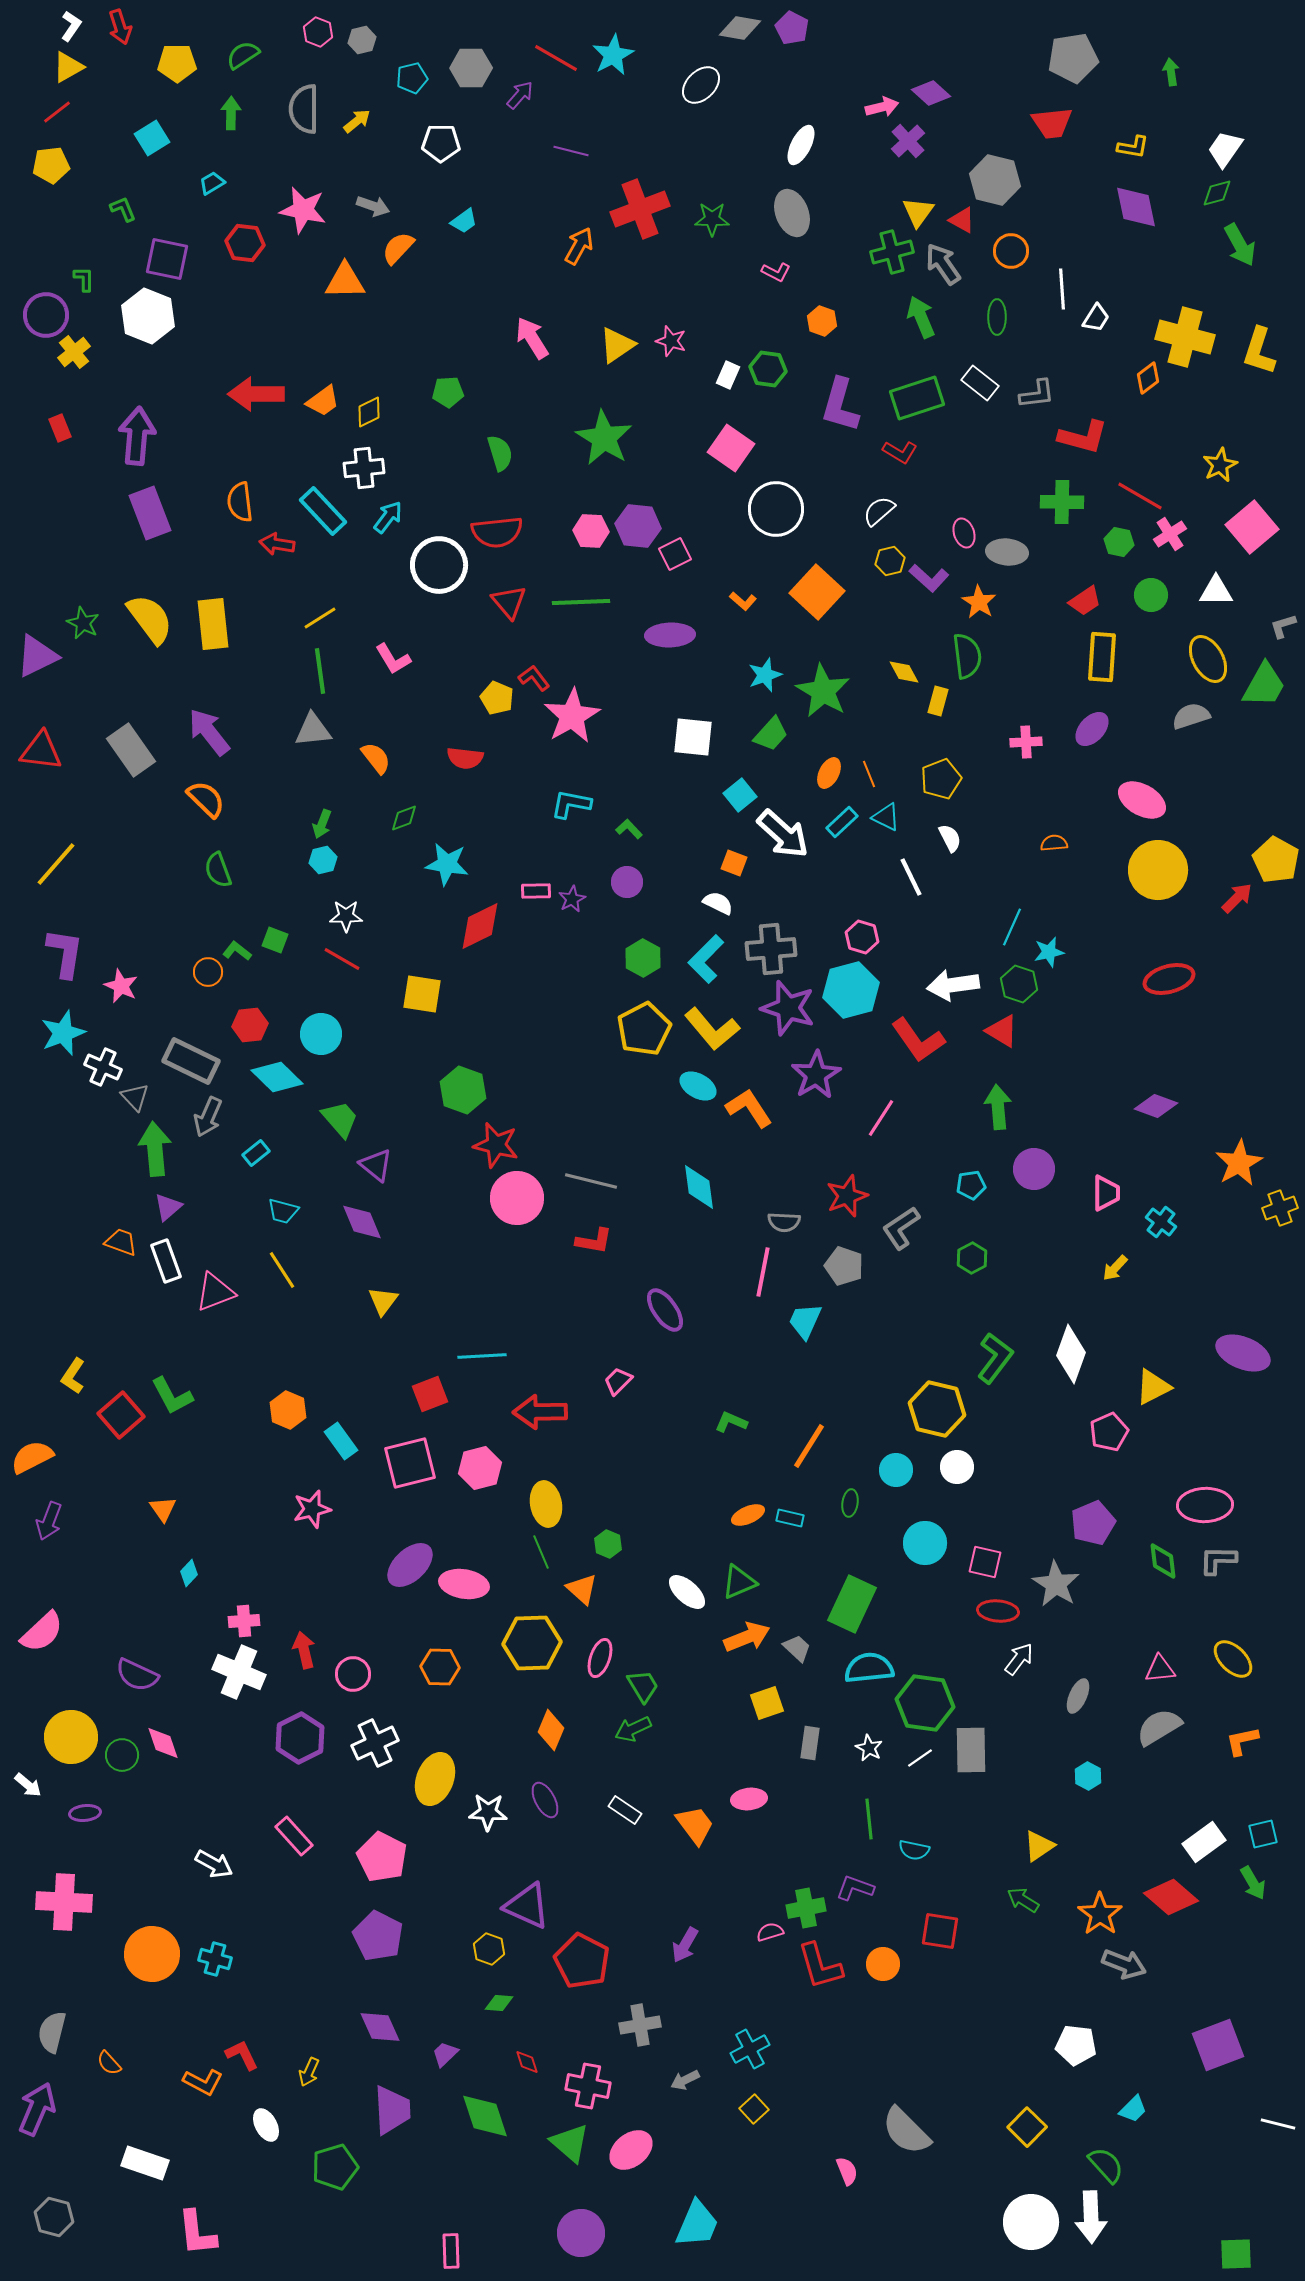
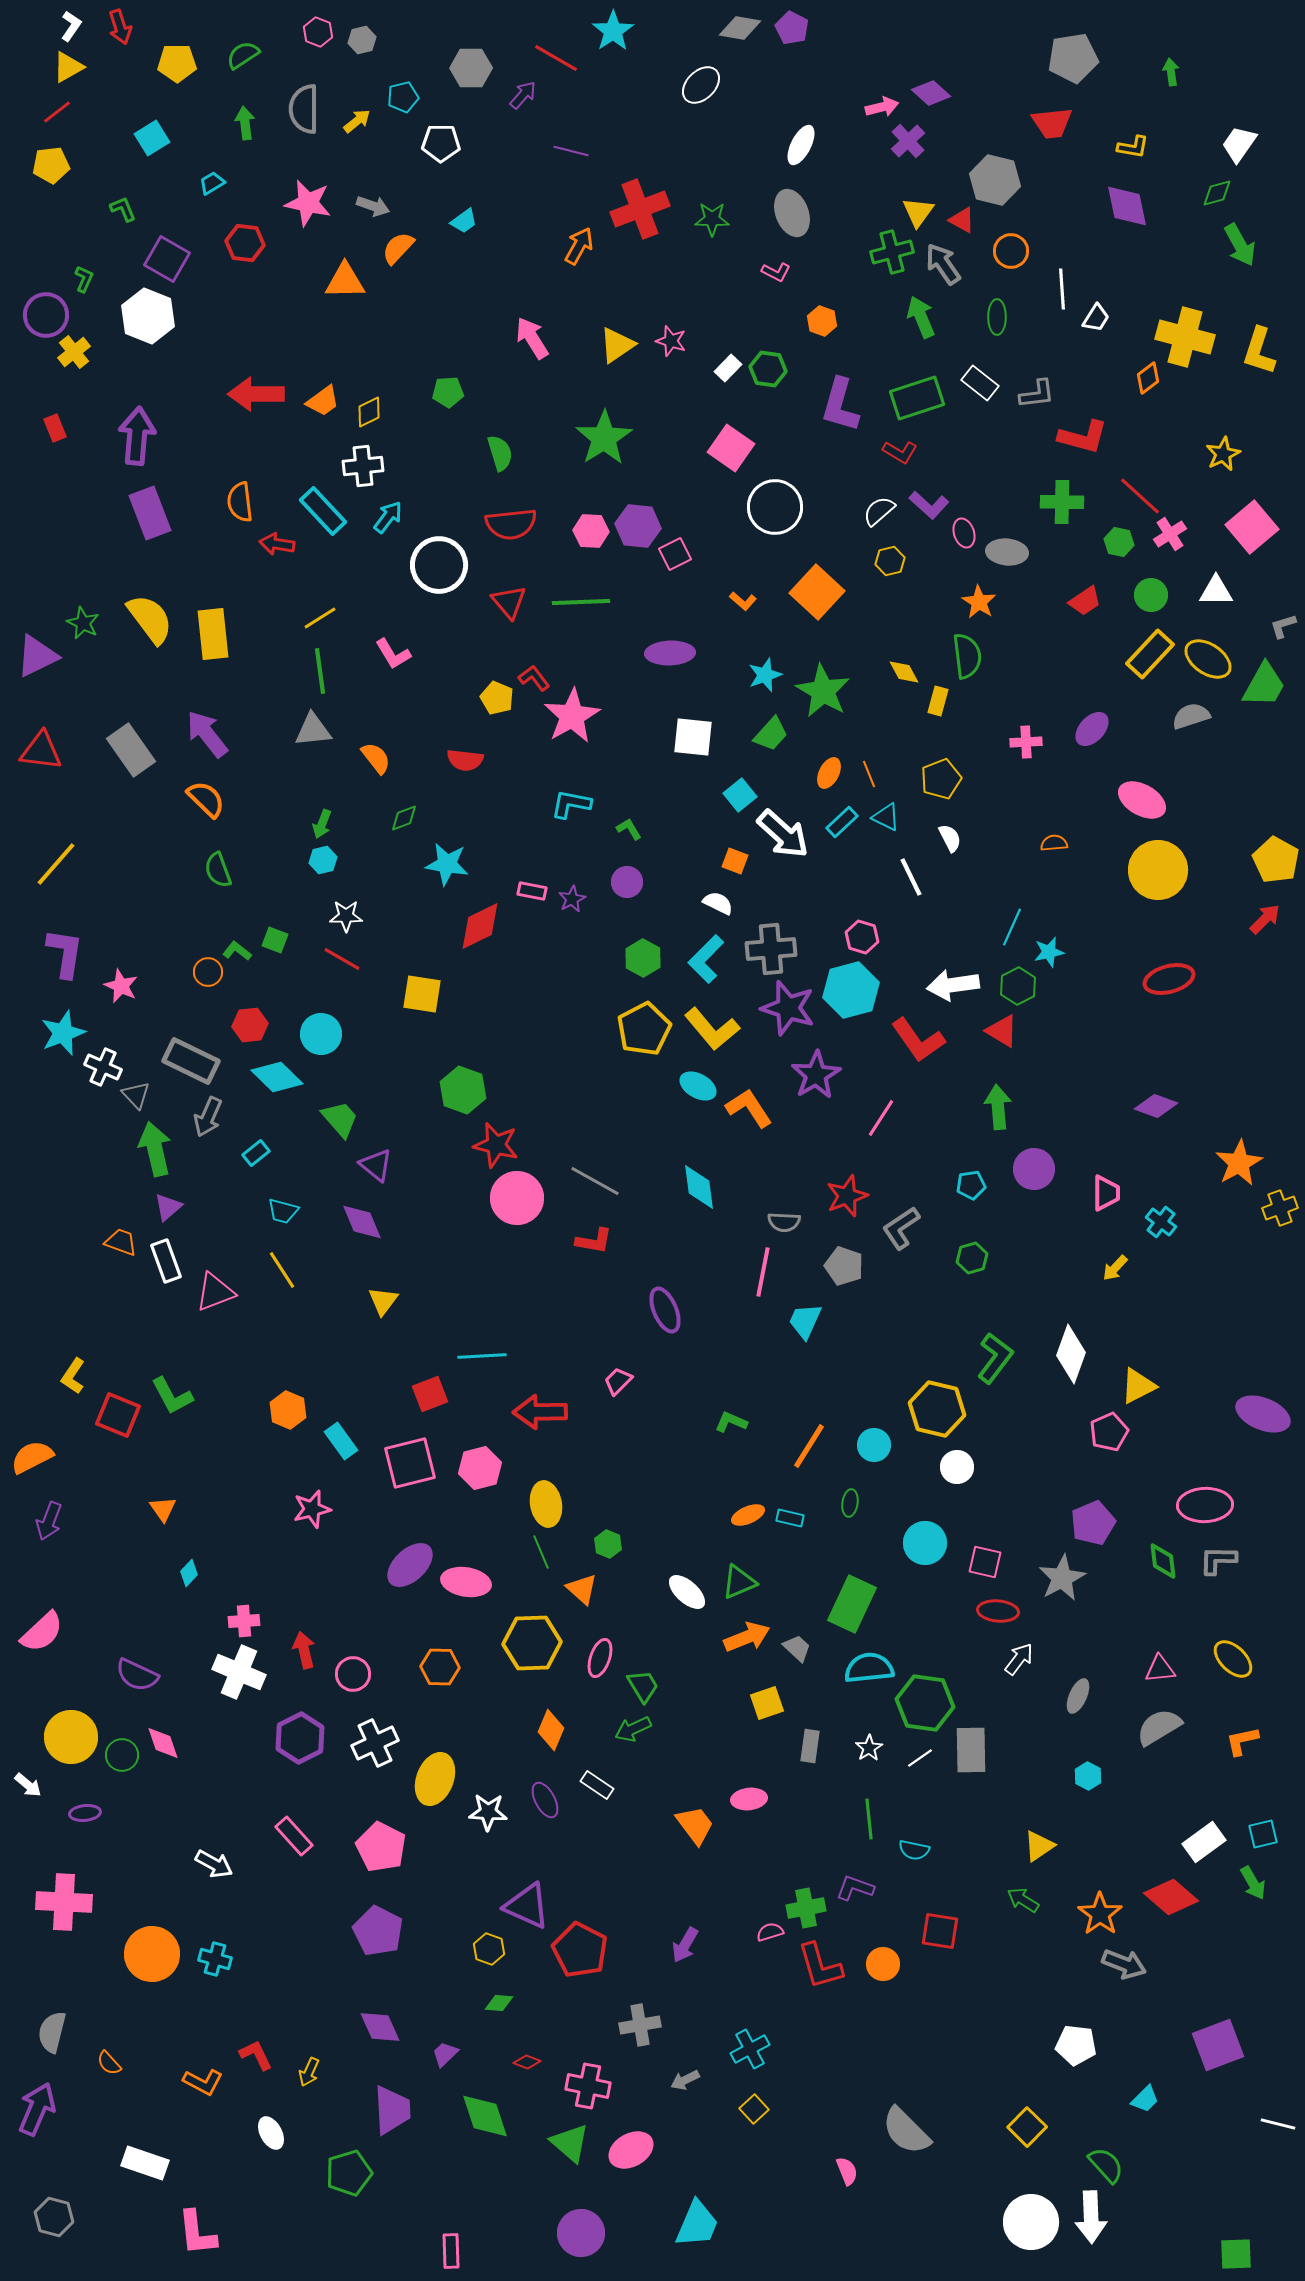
cyan star at (613, 55): moved 24 px up; rotated 6 degrees counterclockwise
cyan pentagon at (412, 78): moved 9 px left, 19 px down
purple arrow at (520, 95): moved 3 px right
green arrow at (231, 113): moved 14 px right, 10 px down; rotated 8 degrees counterclockwise
white trapezoid at (1225, 149): moved 14 px right, 5 px up
purple diamond at (1136, 207): moved 9 px left, 1 px up
pink star at (303, 210): moved 5 px right, 7 px up
purple square at (167, 259): rotated 18 degrees clockwise
green L-shape at (84, 279): rotated 24 degrees clockwise
white rectangle at (728, 375): moved 7 px up; rotated 20 degrees clockwise
red rectangle at (60, 428): moved 5 px left
green star at (604, 438): rotated 8 degrees clockwise
yellow star at (1220, 465): moved 3 px right, 11 px up
white cross at (364, 468): moved 1 px left, 2 px up
red line at (1140, 496): rotated 12 degrees clockwise
white circle at (776, 509): moved 1 px left, 2 px up
red semicircle at (497, 532): moved 14 px right, 8 px up
purple L-shape at (929, 578): moved 73 px up
yellow rectangle at (213, 624): moved 10 px down
purple ellipse at (670, 635): moved 18 px down
yellow rectangle at (1102, 657): moved 48 px right, 3 px up; rotated 39 degrees clockwise
pink L-shape at (393, 659): moved 5 px up
yellow ellipse at (1208, 659): rotated 27 degrees counterclockwise
purple arrow at (209, 732): moved 2 px left, 2 px down
red semicircle at (465, 758): moved 2 px down
green L-shape at (629, 829): rotated 12 degrees clockwise
orange square at (734, 863): moved 1 px right, 2 px up
pink rectangle at (536, 891): moved 4 px left; rotated 12 degrees clockwise
red arrow at (1237, 898): moved 28 px right, 21 px down
green hexagon at (1019, 984): moved 1 px left, 2 px down; rotated 15 degrees clockwise
gray triangle at (135, 1097): moved 1 px right, 2 px up
green arrow at (155, 1149): rotated 8 degrees counterclockwise
gray line at (591, 1181): moved 4 px right; rotated 15 degrees clockwise
green hexagon at (972, 1258): rotated 12 degrees clockwise
purple ellipse at (665, 1310): rotated 12 degrees clockwise
purple ellipse at (1243, 1353): moved 20 px right, 61 px down
yellow triangle at (1153, 1387): moved 15 px left, 1 px up
red square at (121, 1415): moved 3 px left; rotated 27 degrees counterclockwise
cyan circle at (896, 1470): moved 22 px left, 25 px up
pink ellipse at (464, 1584): moved 2 px right, 2 px up
gray star at (1056, 1584): moved 6 px right, 6 px up; rotated 12 degrees clockwise
gray rectangle at (810, 1743): moved 3 px down
white star at (869, 1748): rotated 12 degrees clockwise
white rectangle at (625, 1810): moved 28 px left, 25 px up
pink pentagon at (382, 1857): moved 1 px left, 10 px up
purple pentagon at (378, 1936): moved 5 px up
red pentagon at (582, 1961): moved 2 px left, 11 px up
red L-shape at (242, 2055): moved 14 px right
red diamond at (527, 2062): rotated 52 degrees counterclockwise
cyan trapezoid at (1133, 2109): moved 12 px right, 10 px up
white ellipse at (266, 2125): moved 5 px right, 8 px down
pink ellipse at (631, 2150): rotated 9 degrees clockwise
green pentagon at (335, 2167): moved 14 px right, 6 px down
